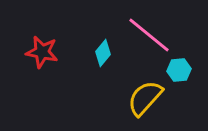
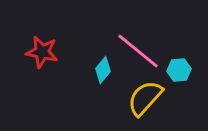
pink line: moved 11 px left, 16 px down
cyan diamond: moved 17 px down
